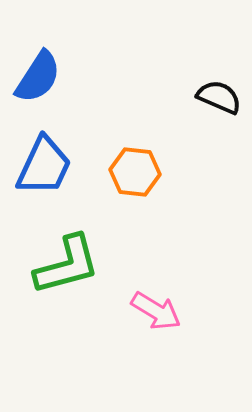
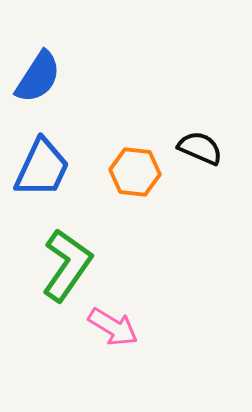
black semicircle: moved 19 px left, 51 px down
blue trapezoid: moved 2 px left, 2 px down
green L-shape: rotated 40 degrees counterclockwise
pink arrow: moved 43 px left, 16 px down
